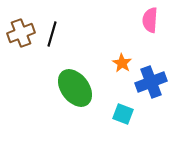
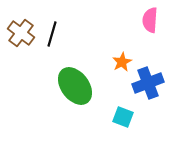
brown cross: rotated 32 degrees counterclockwise
orange star: moved 1 px up; rotated 12 degrees clockwise
blue cross: moved 3 px left, 1 px down
green ellipse: moved 2 px up
cyan square: moved 3 px down
